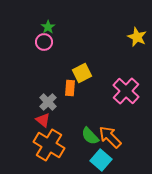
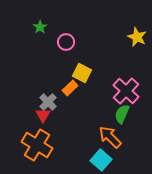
green star: moved 8 px left
pink circle: moved 22 px right
yellow square: rotated 36 degrees counterclockwise
orange rectangle: rotated 42 degrees clockwise
red triangle: moved 5 px up; rotated 21 degrees clockwise
green semicircle: moved 32 px right, 22 px up; rotated 66 degrees clockwise
orange cross: moved 12 px left
